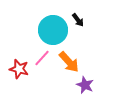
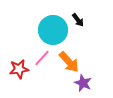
red star: rotated 24 degrees counterclockwise
purple star: moved 2 px left, 2 px up
